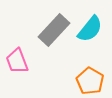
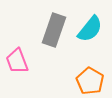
gray rectangle: rotated 24 degrees counterclockwise
